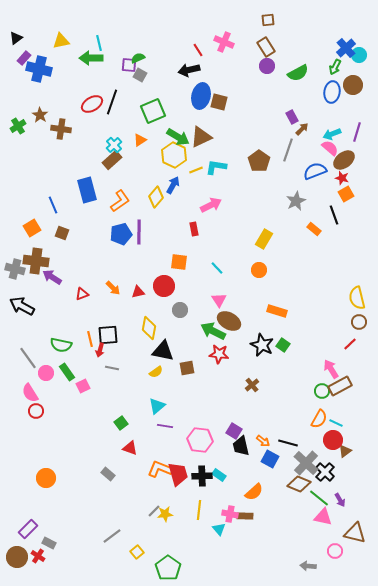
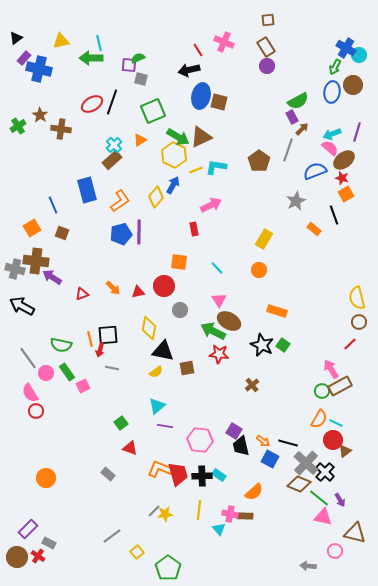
blue cross at (346, 48): rotated 18 degrees counterclockwise
green semicircle at (298, 73): moved 28 px down
gray square at (140, 75): moved 1 px right, 4 px down; rotated 16 degrees counterclockwise
